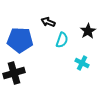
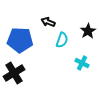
black cross: rotated 15 degrees counterclockwise
